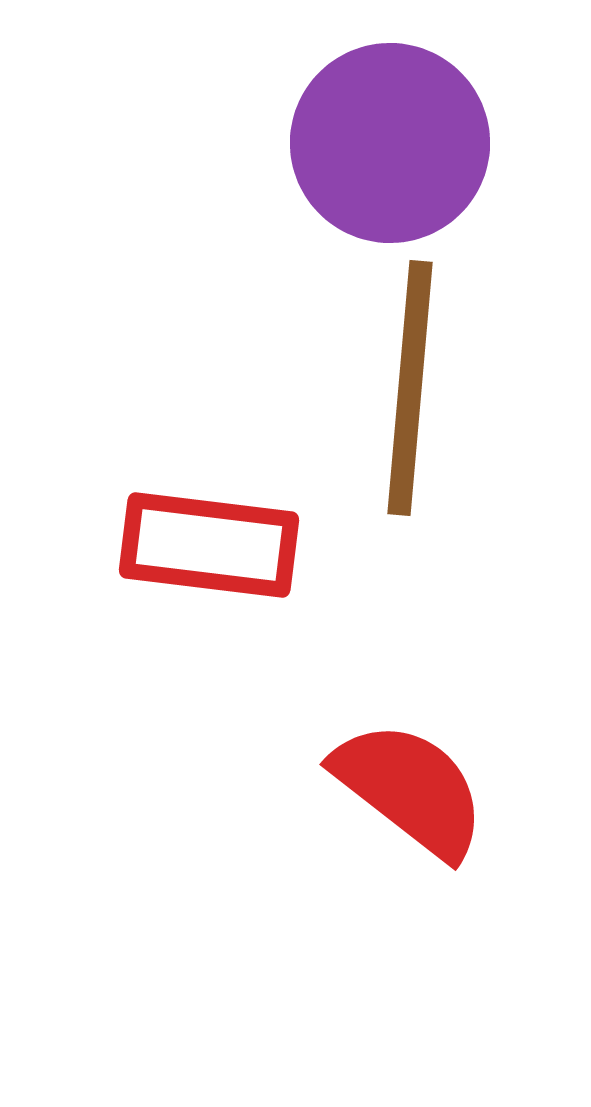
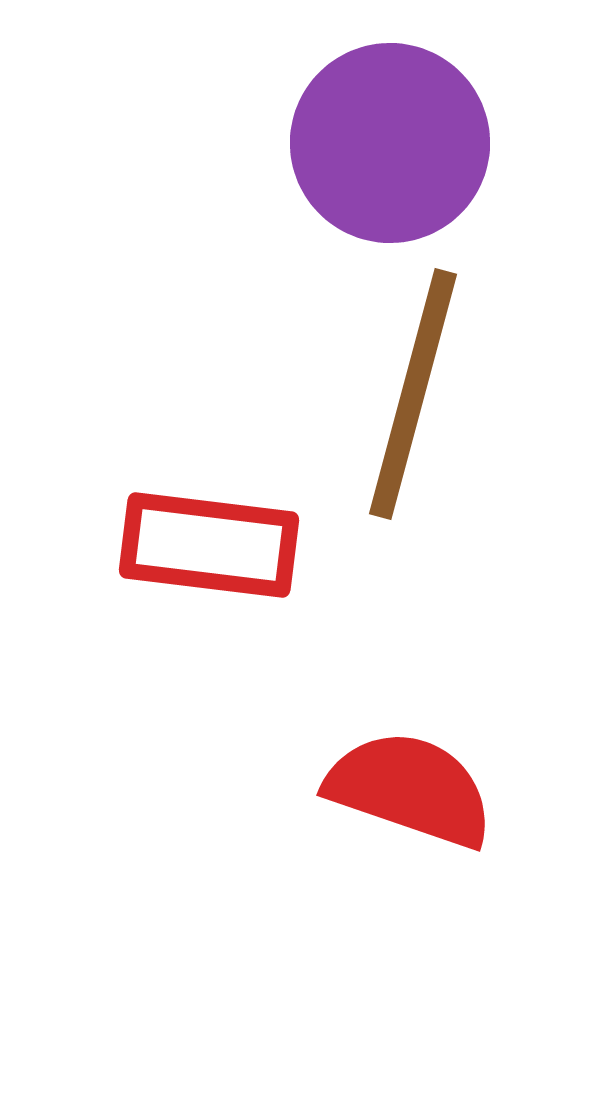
brown line: moved 3 px right, 6 px down; rotated 10 degrees clockwise
red semicircle: rotated 19 degrees counterclockwise
